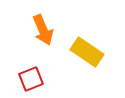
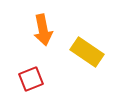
orange arrow: rotated 12 degrees clockwise
